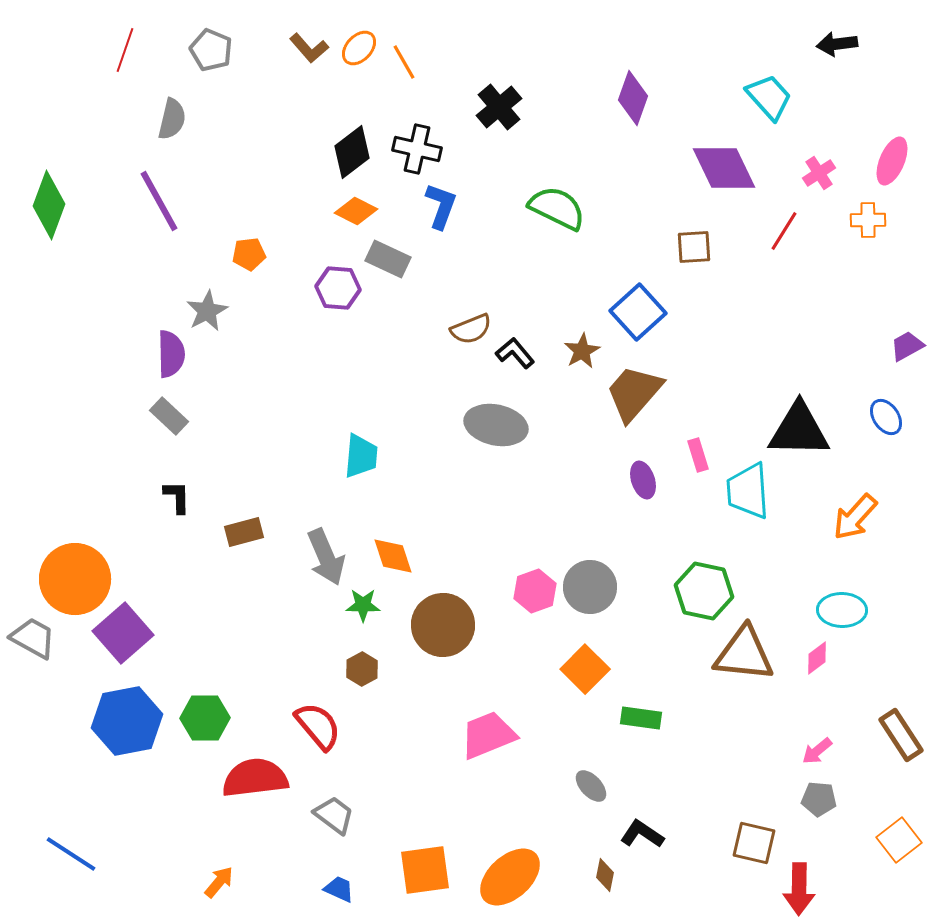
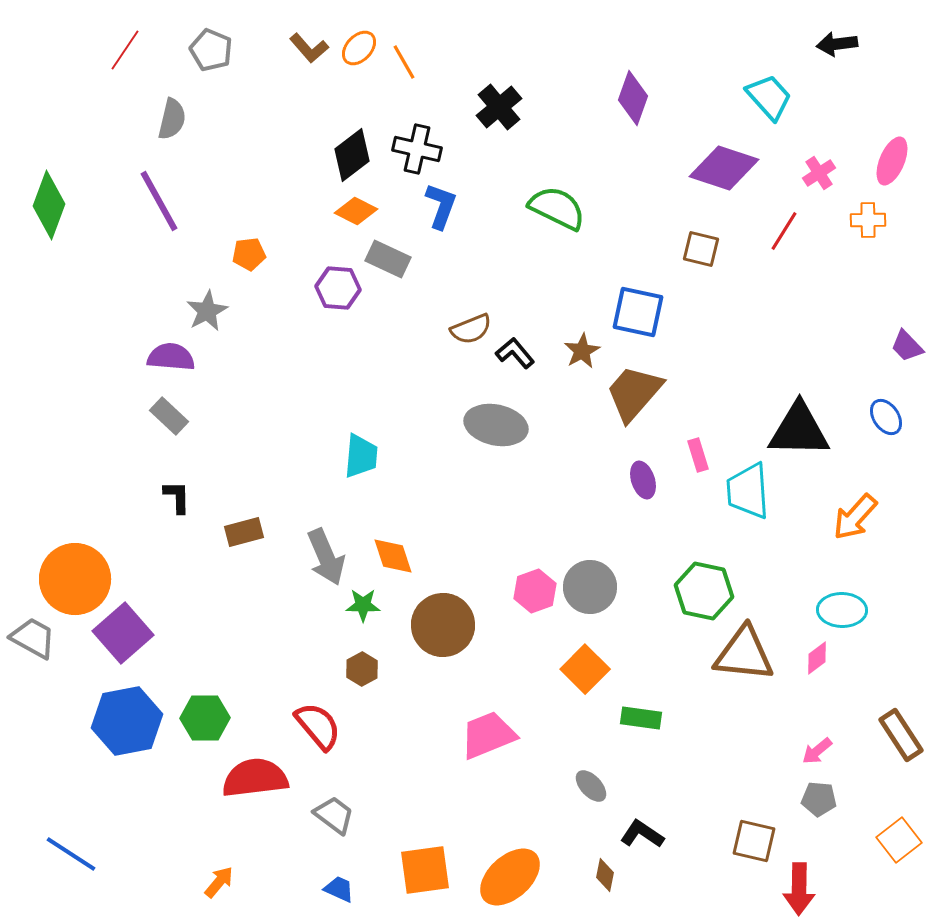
red line at (125, 50): rotated 15 degrees clockwise
black diamond at (352, 152): moved 3 px down
purple diamond at (724, 168): rotated 46 degrees counterclockwise
brown square at (694, 247): moved 7 px right, 2 px down; rotated 18 degrees clockwise
blue square at (638, 312): rotated 36 degrees counterclockwise
purple trapezoid at (907, 346): rotated 105 degrees counterclockwise
purple semicircle at (171, 354): moved 3 px down; rotated 84 degrees counterclockwise
brown square at (754, 843): moved 2 px up
